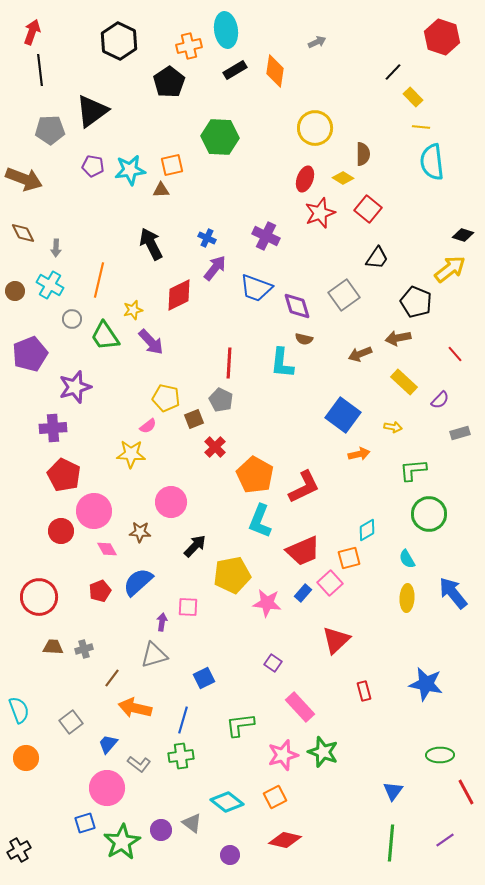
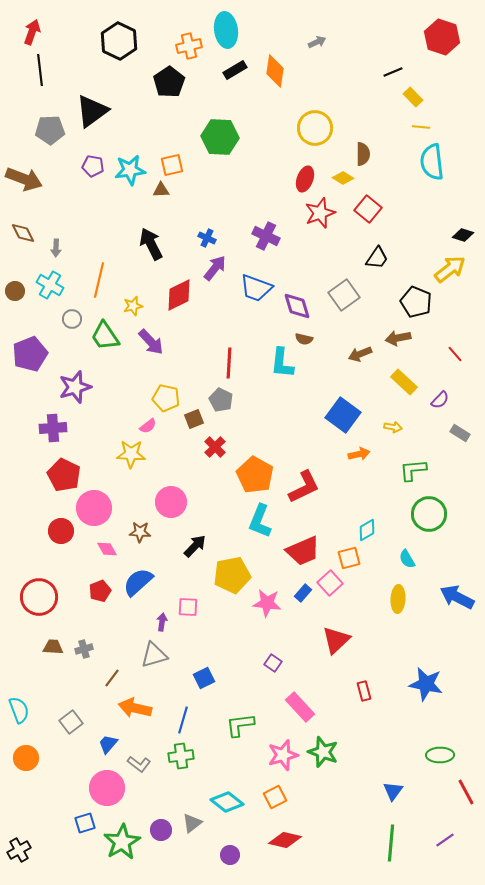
black line at (393, 72): rotated 24 degrees clockwise
yellow star at (133, 310): moved 4 px up
gray rectangle at (460, 433): rotated 48 degrees clockwise
pink circle at (94, 511): moved 3 px up
blue arrow at (453, 593): moved 4 px right, 4 px down; rotated 24 degrees counterclockwise
yellow ellipse at (407, 598): moved 9 px left, 1 px down
gray triangle at (192, 823): rotated 45 degrees clockwise
